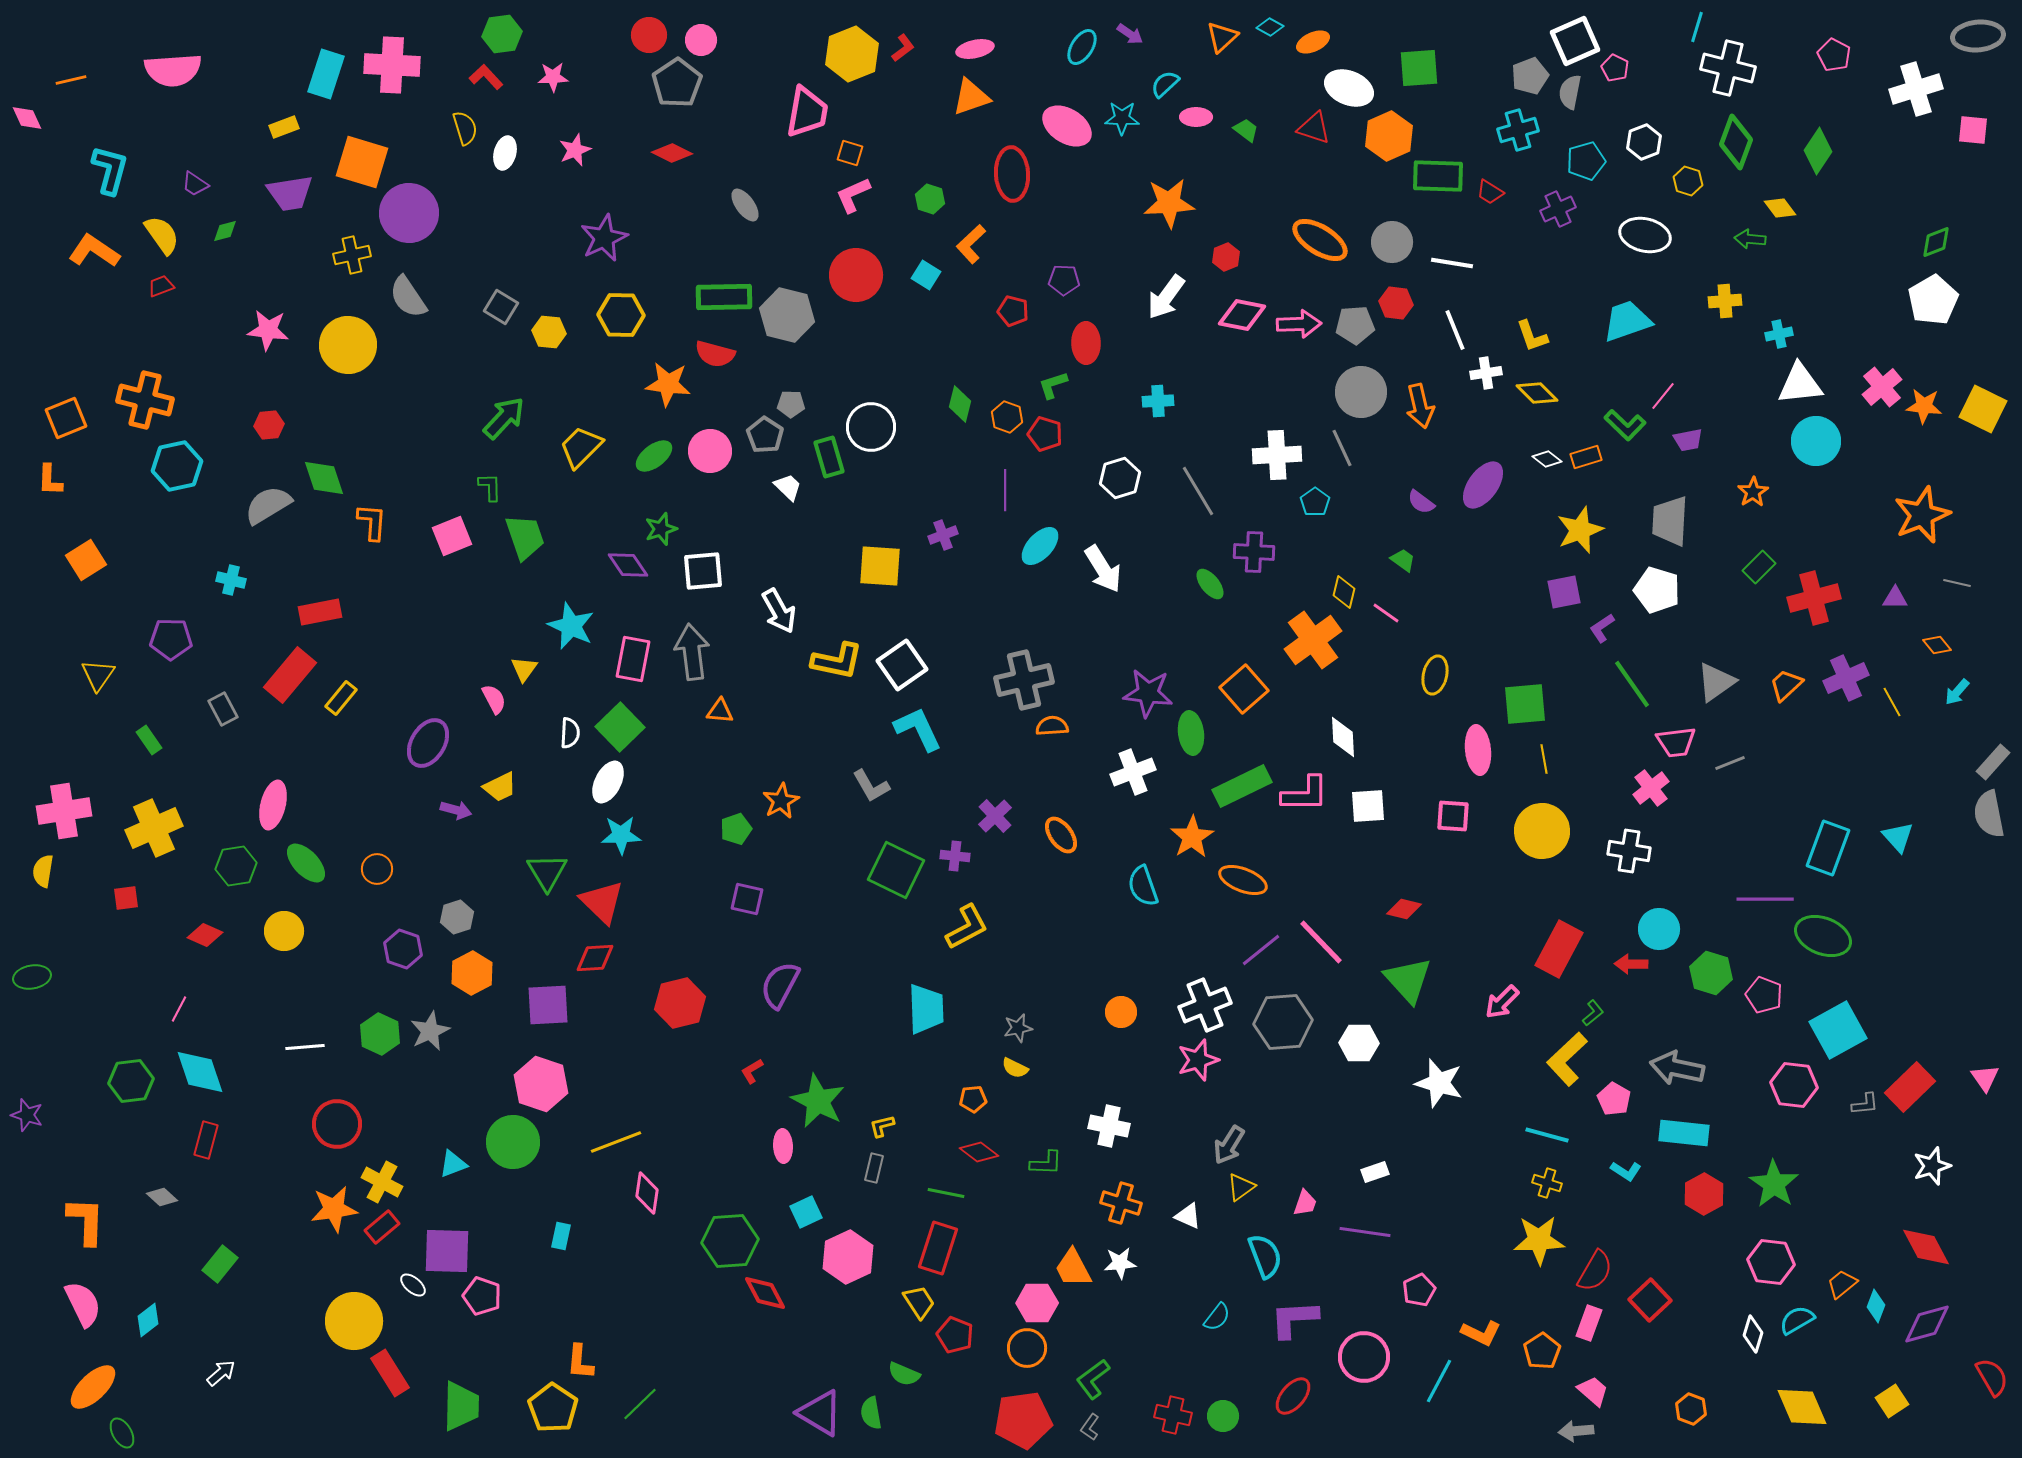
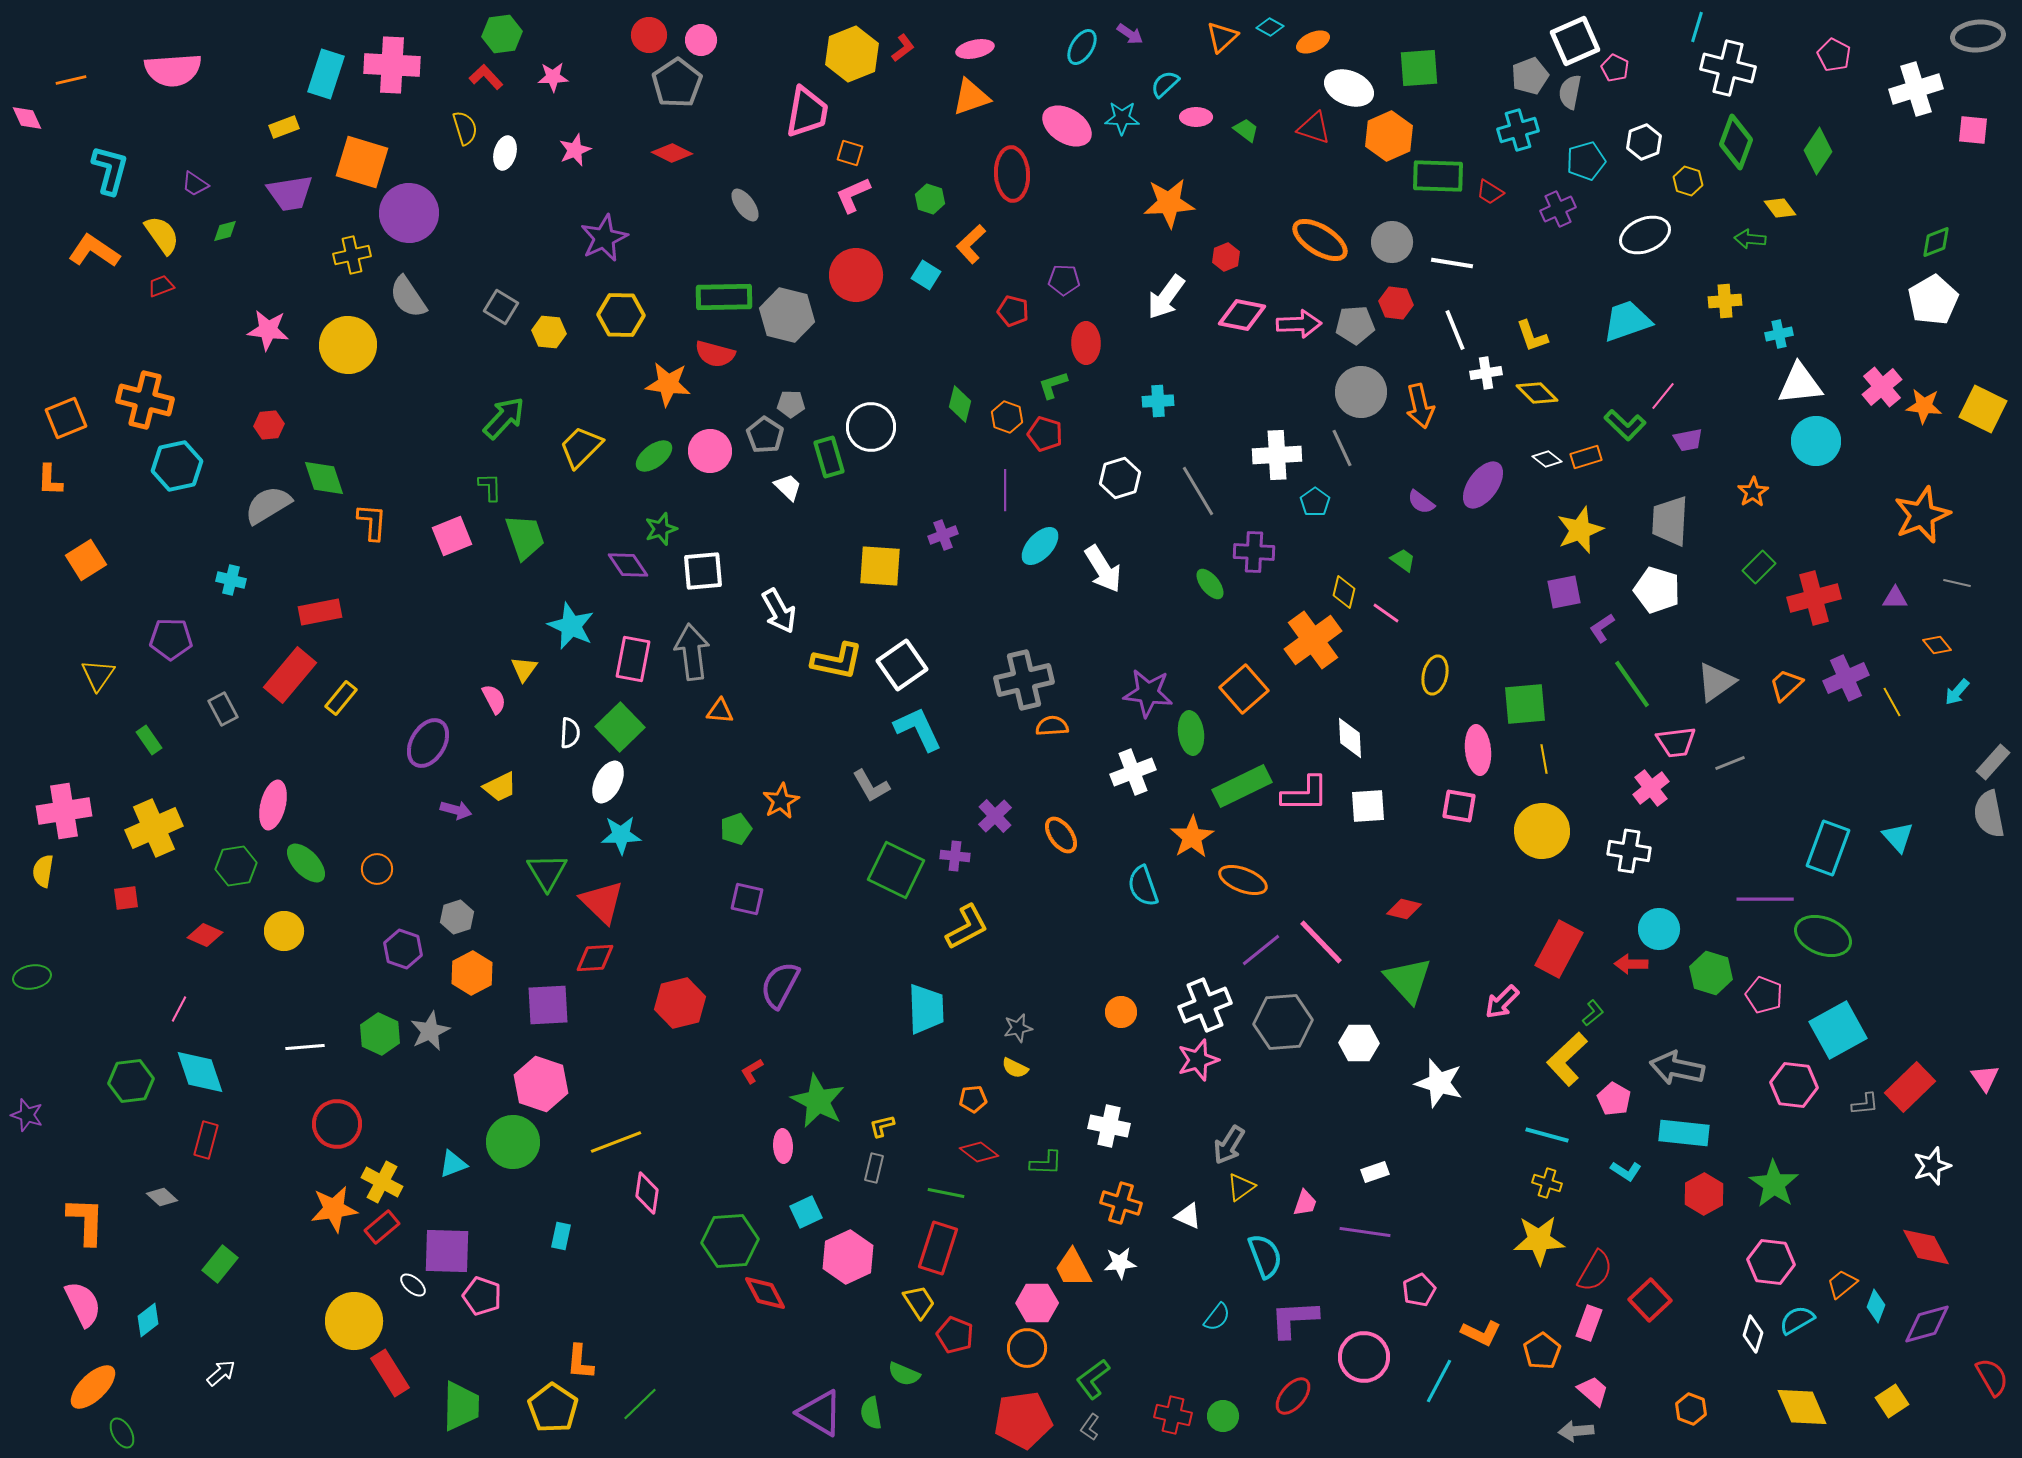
white ellipse at (1645, 235): rotated 36 degrees counterclockwise
white diamond at (1343, 737): moved 7 px right, 1 px down
pink square at (1453, 816): moved 6 px right, 10 px up; rotated 6 degrees clockwise
